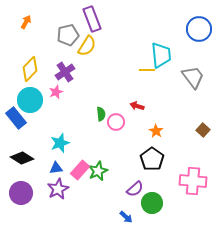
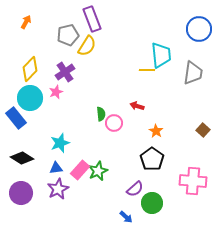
gray trapezoid: moved 4 px up; rotated 45 degrees clockwise
cyan circle: moved 2 px up
pink circle: moved 2 px left, 1 px down
